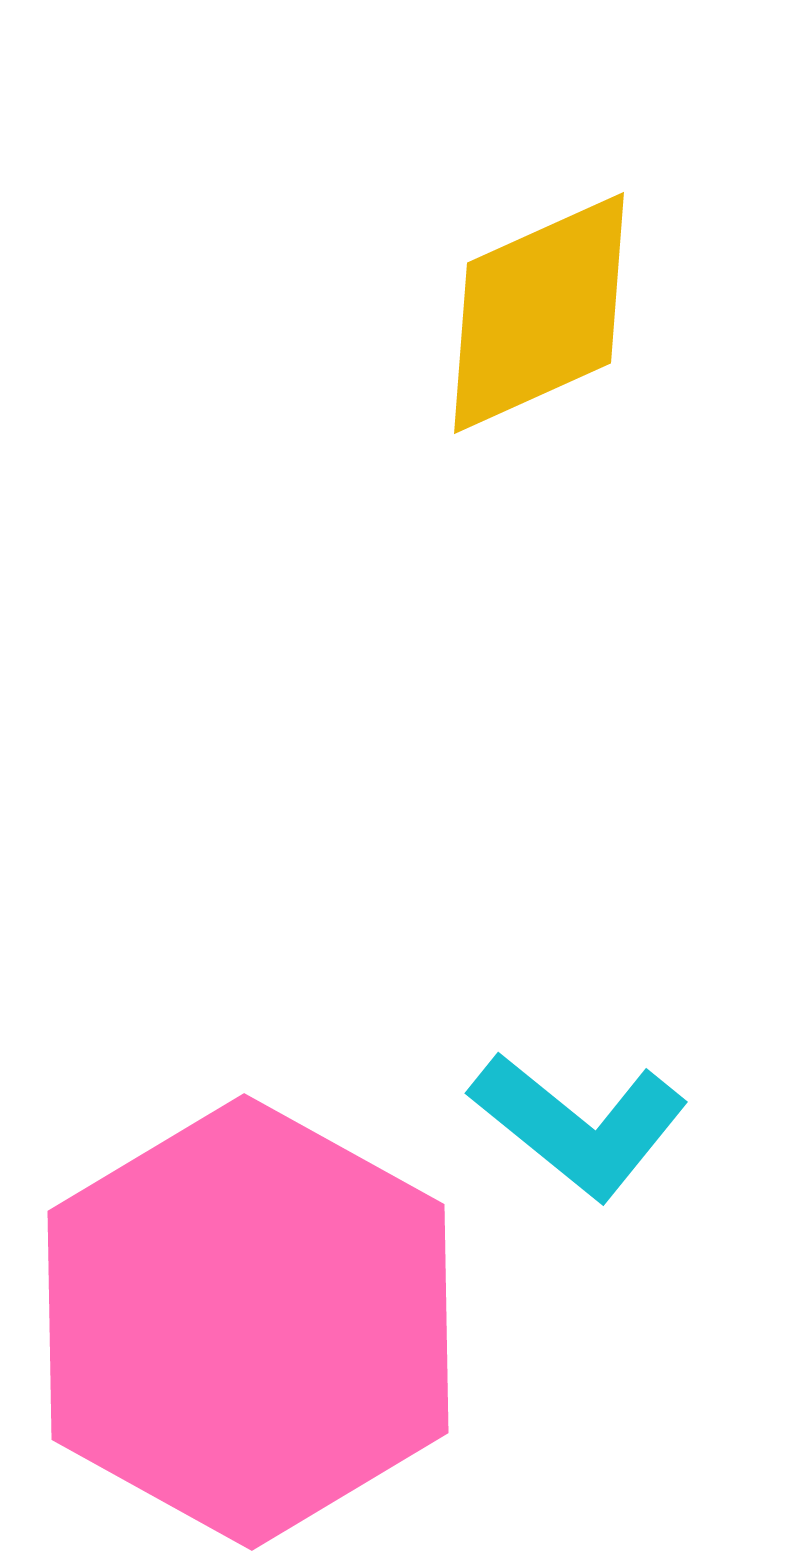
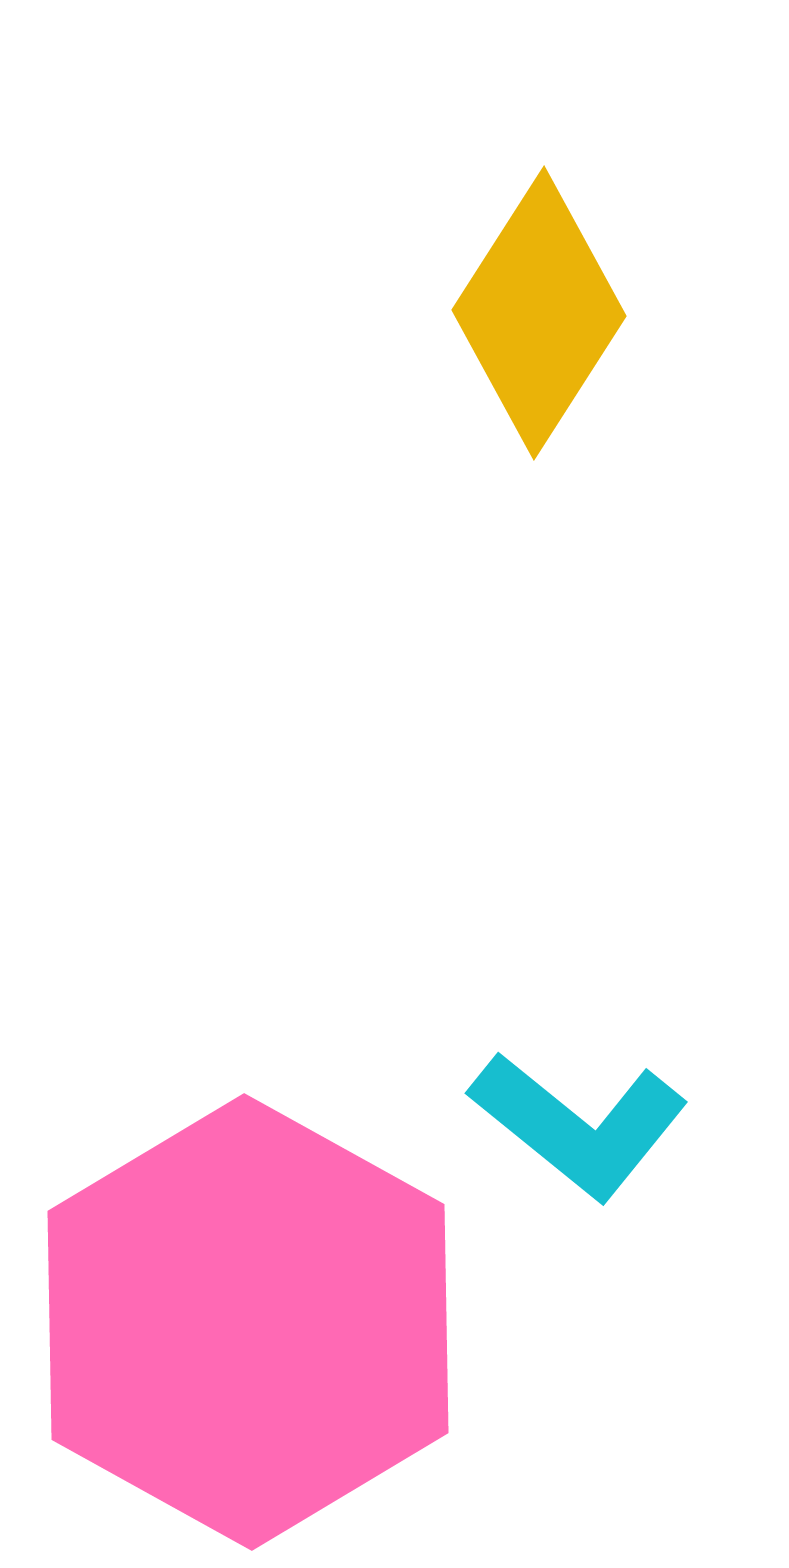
yellow diamond: rotated 33 degrees counterclockwise
